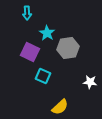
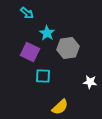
cyan arrow: rotated 48 degrees counterclockwise
cyan square: rotated 21 degrees counterclockwise
